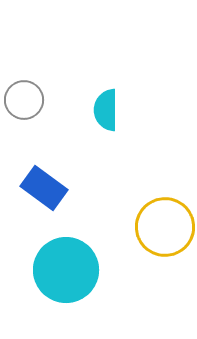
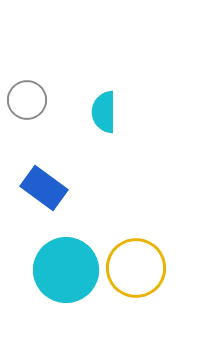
gray circle: moved 3 px right
cyan semicircle: moved 2 px left, 2 px down
yellow circle: moved 29 px left, 41 px down
